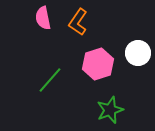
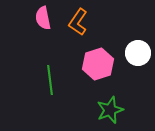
green line: rotated 48 degrees counterclockwise
